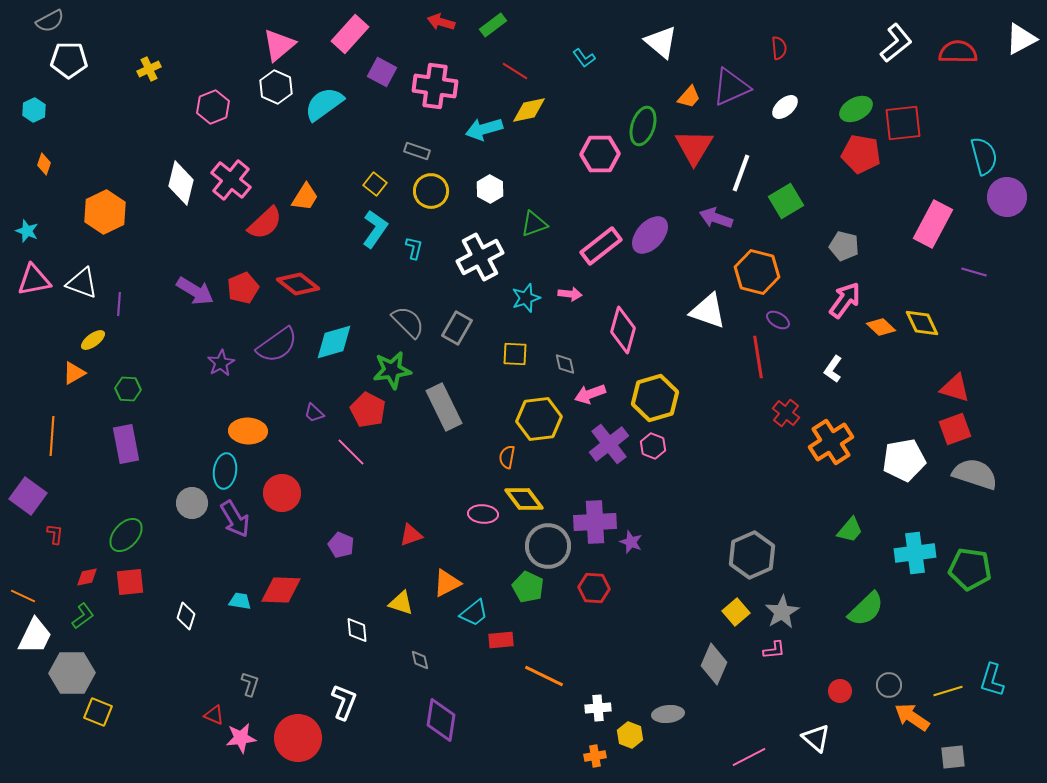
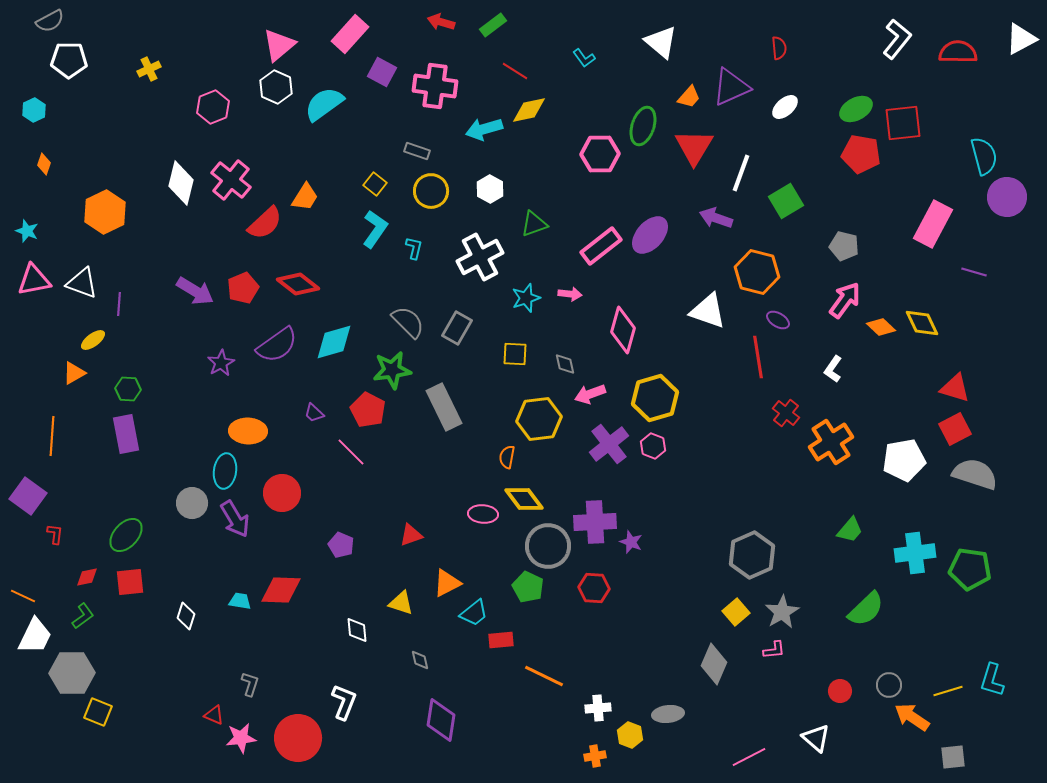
white L-shape at (896, 43): moved 1 px right, 4 px up; rotated 12 degrees counterclockwise
red square at (955, 429): rotated 8 degrees counterclockwise
purple rectangle at (126, 444): moved 10 px up
